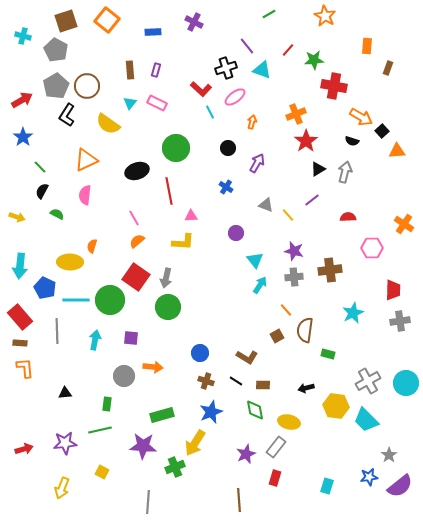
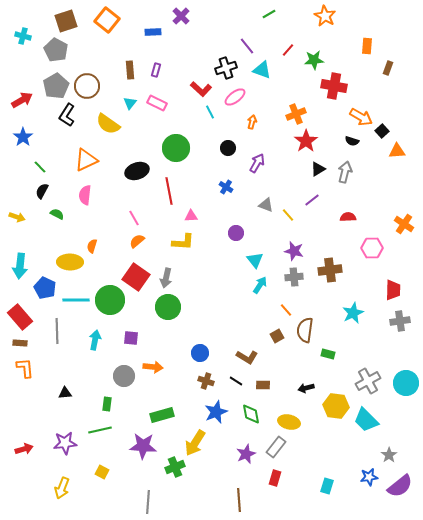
purple cross at (194, 22): moved 13 px left, 6 px up; rotated 18 degrees clockwise
green diamond at (255, 410): moved 4 px left, 4 px down
blue star at (211, 412): moved 5 px right
